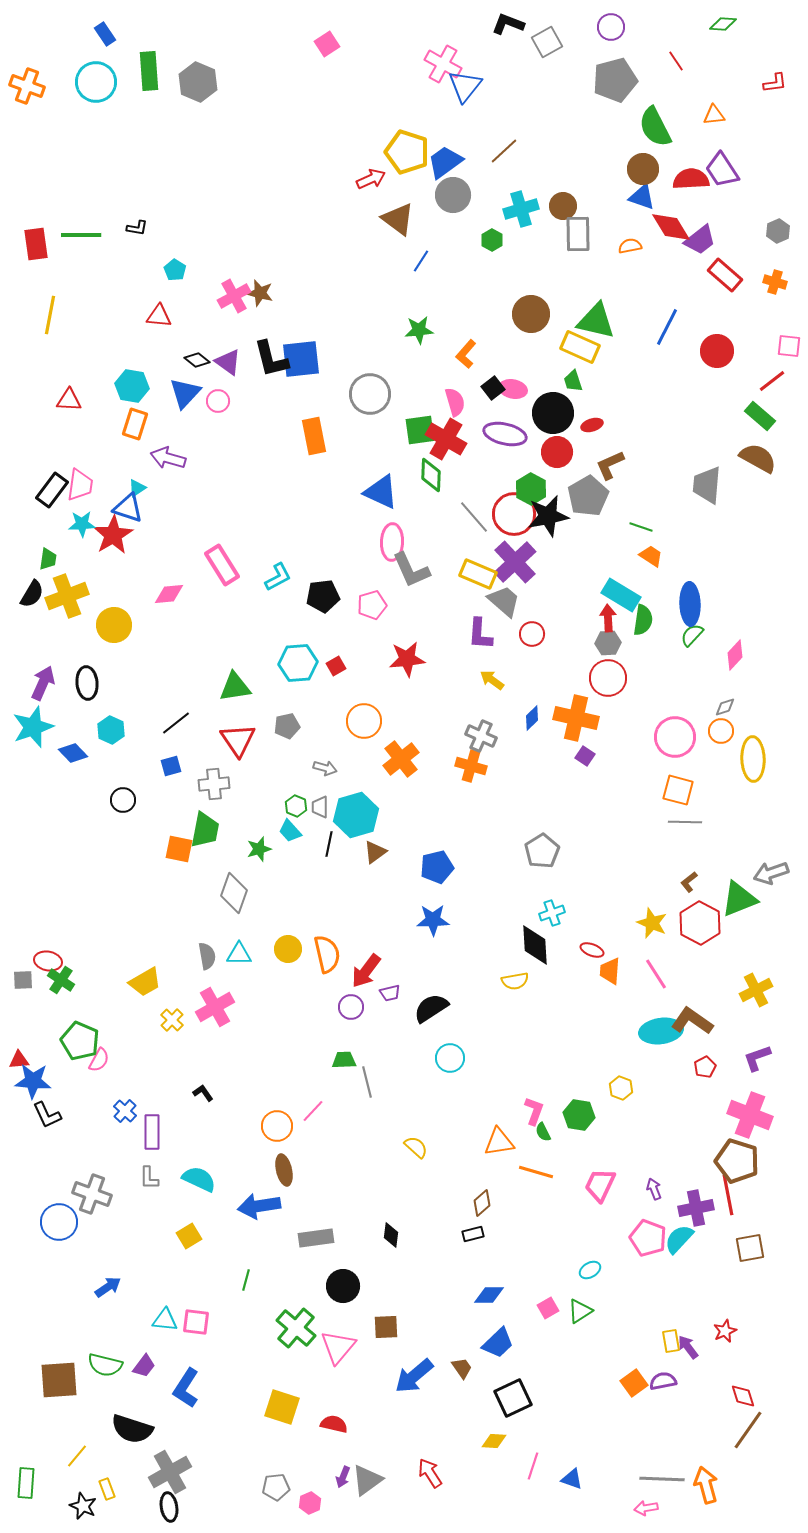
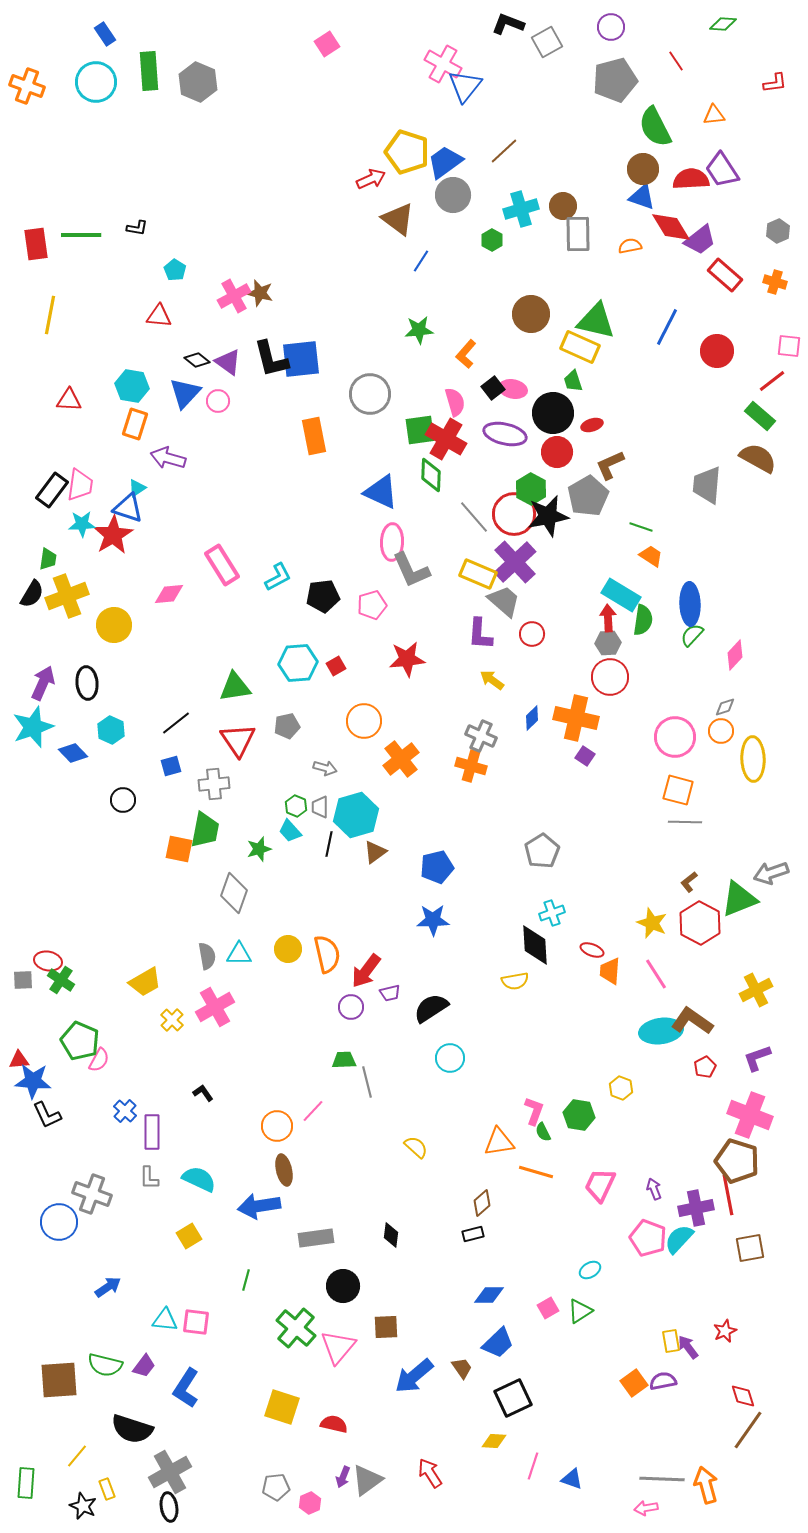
red circle at (608, 678): moved 2 px right, 1 px up
